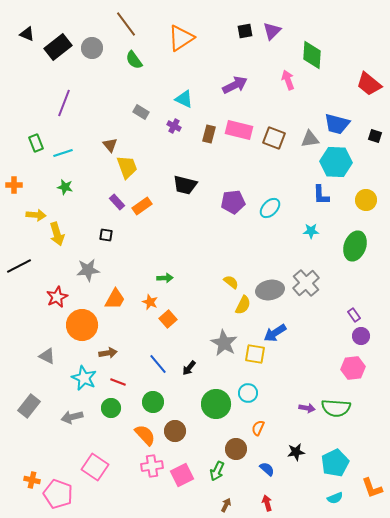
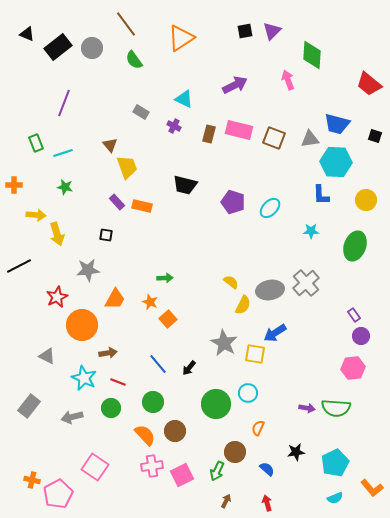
purple pentagon at (233, 202): rotated 25 degrees clockwise
orange rectangle at (142, 206): rotated 48 degrees clockwise
brown circle at (236, 449): moved 1 px left, 3 px down
orange L-shape at (372, 488): rotated 20 degrees counterclockwise
pink pentagon at (58, 494): rotated 24 degrees clockwise
brown arrow at (226, 505): moved 4 px up
